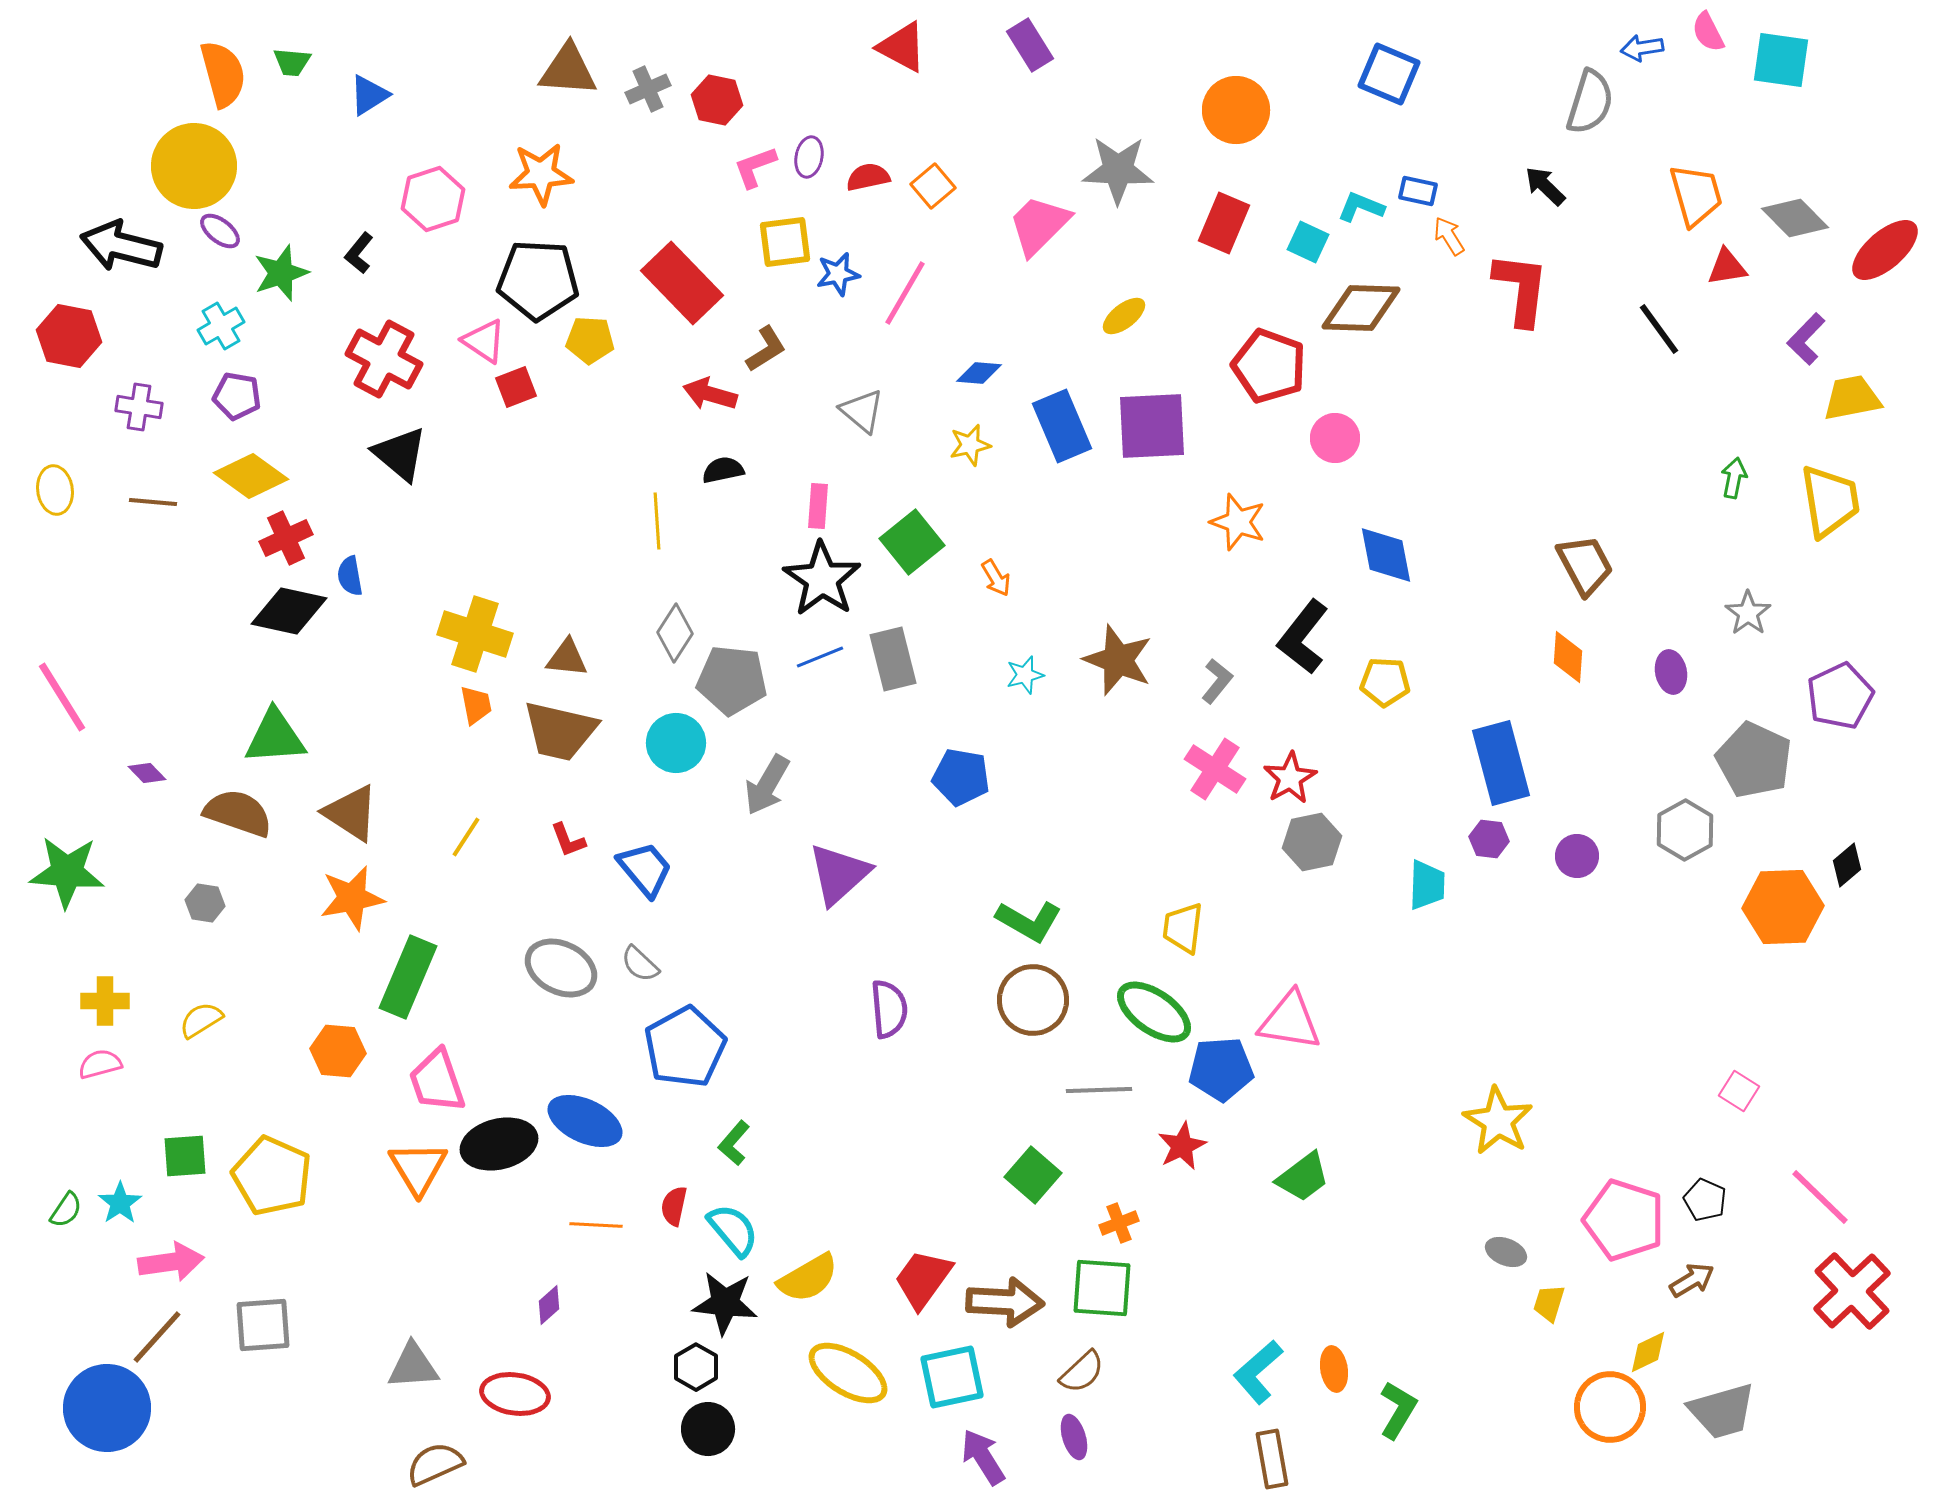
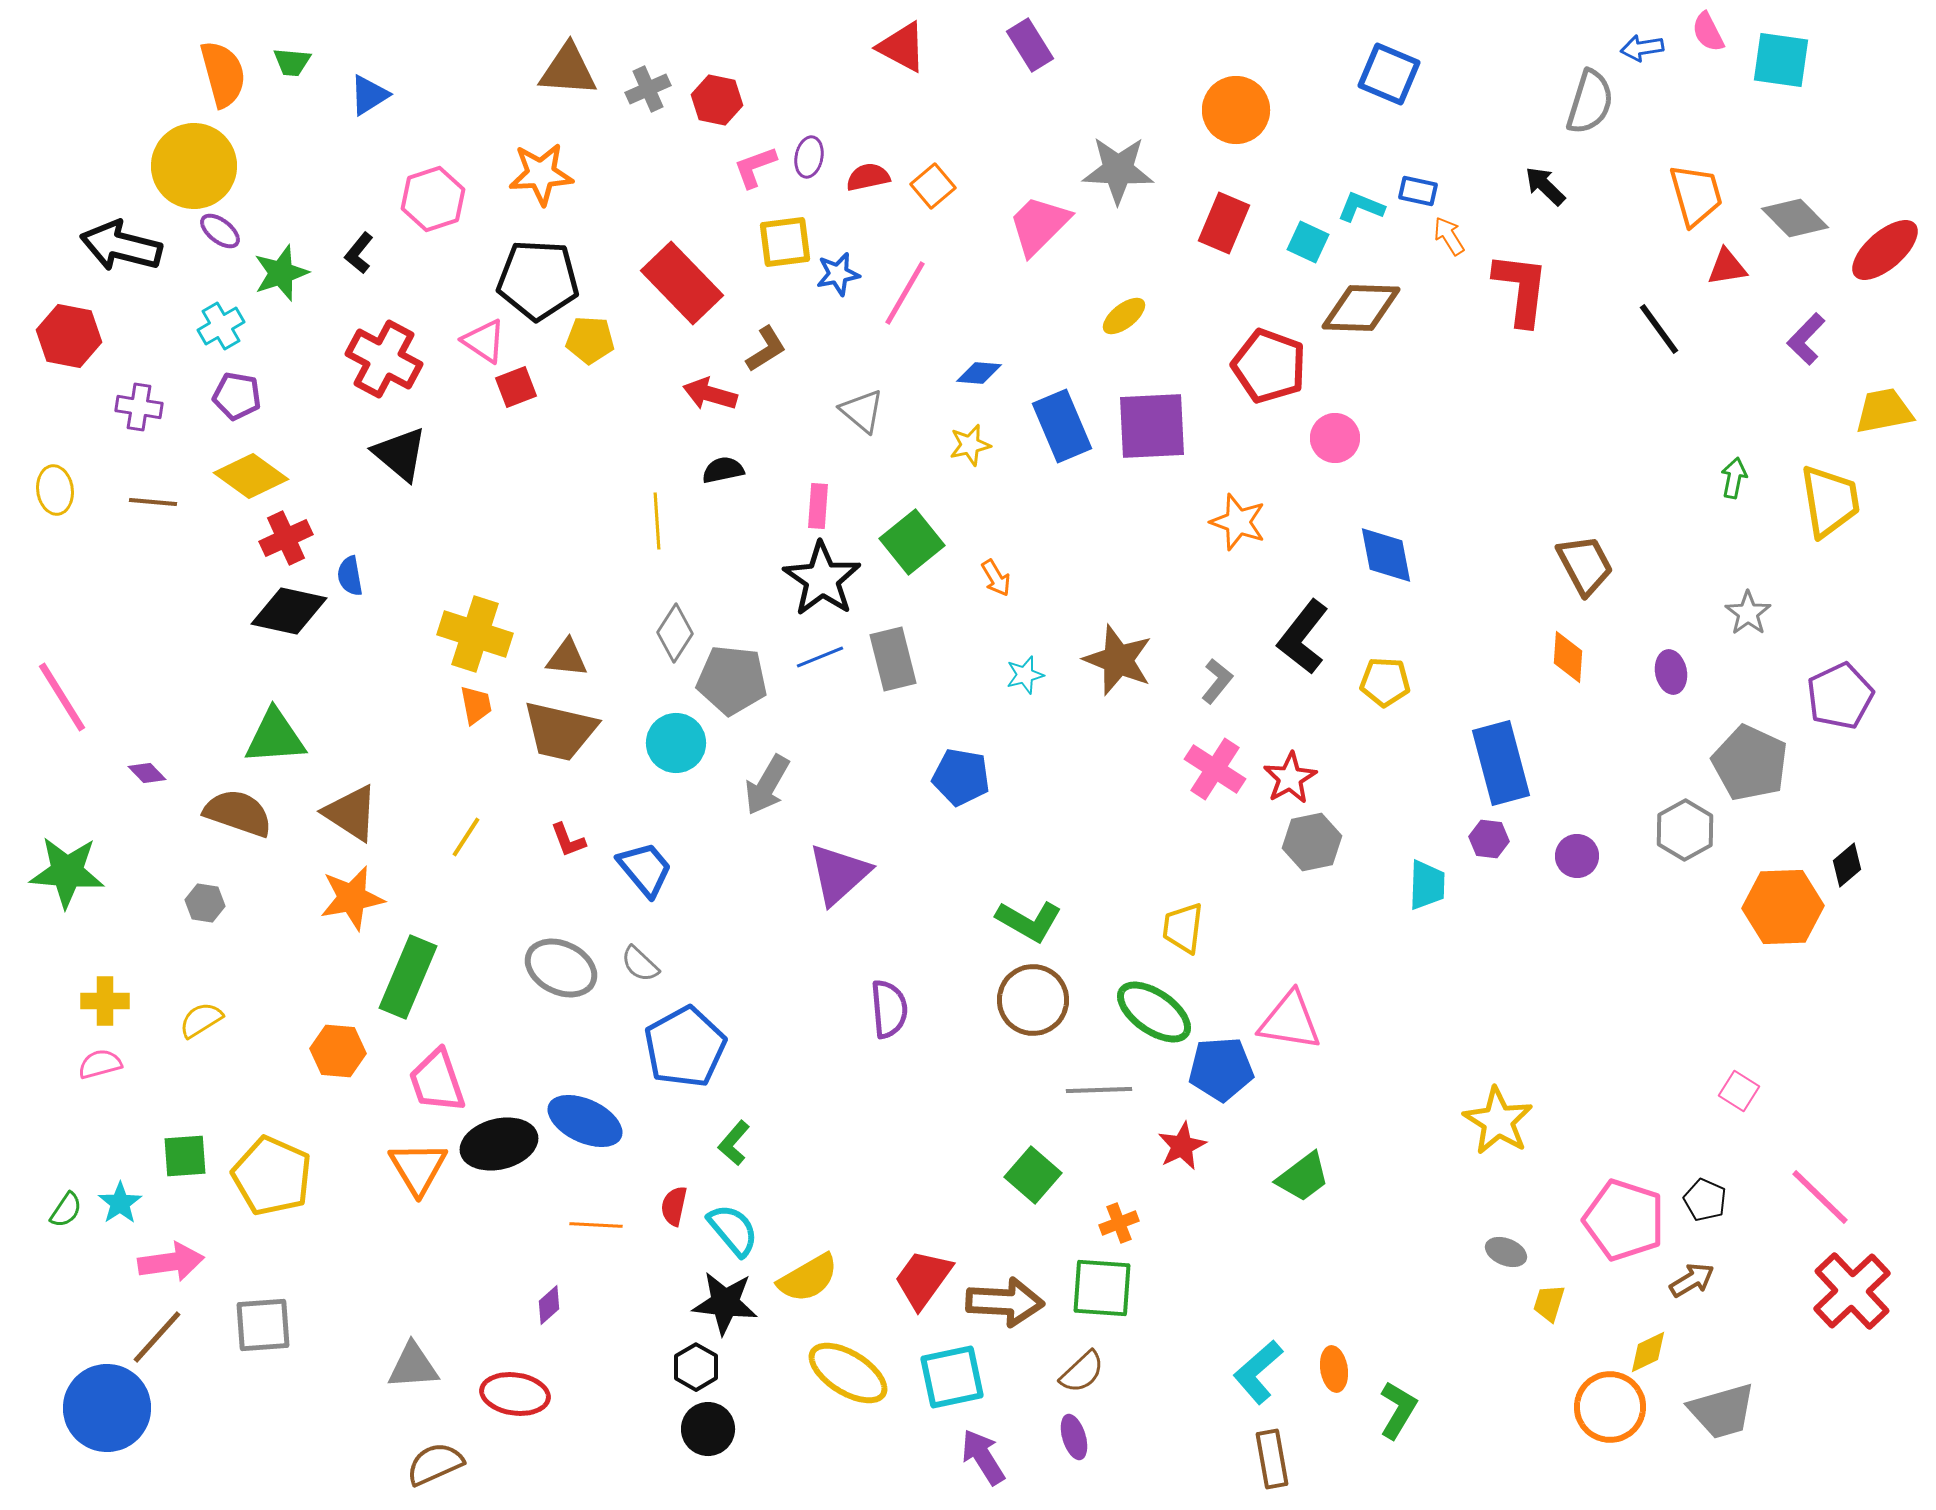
yellow trapezoid at (1852, 398): moved 32 px right, 13 px down
gray pentagon at (1754, 760): moved 4 px left, 3 px down
